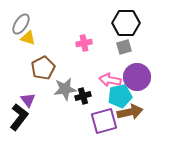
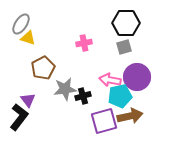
brown arrow: moved 4 px down
